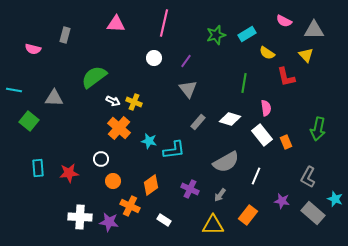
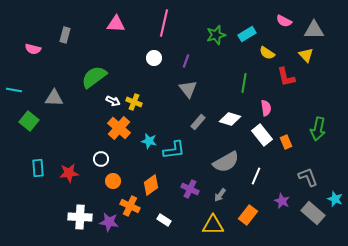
purple line at (186, 61): rotated 16 degrees counterclockwise
gray L-shape at (308, 177): rotated 130 degrees clockwise
purple star at (282, 201): rotated 14 degrees clockwise
